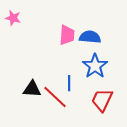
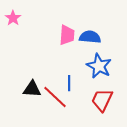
pink star: rotated 21 degrees clockwise
blue star: moved 4 px right; rotated 10 degrees counterclockwise
